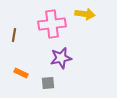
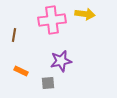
pink cross: moved 4 px up
purple star: moved 3 px down
orange rectangle: moved 2 px up
